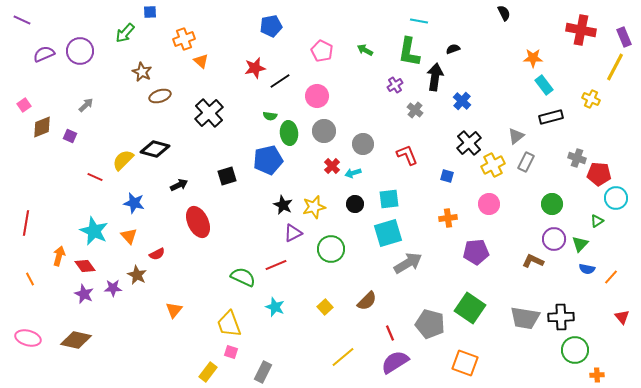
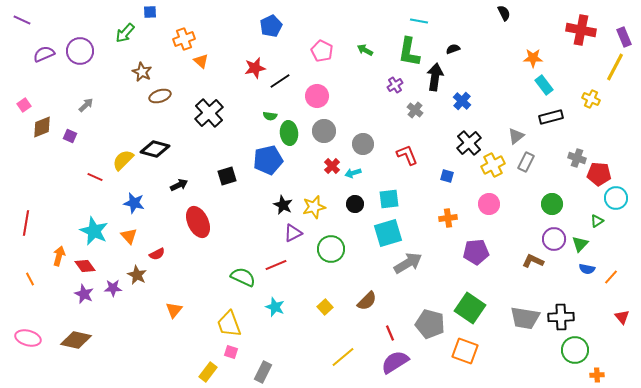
blue pentagon at (271, 26): rotated 15 degrees counterclockwise
orange square at (465, 363): moved 12 px up
